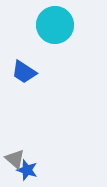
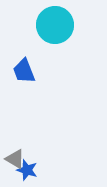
blue trapezoid: moved 1 px up; rotated 36 degrees clockwise
gray triangle: rotated 10 degrees counterclockwise
